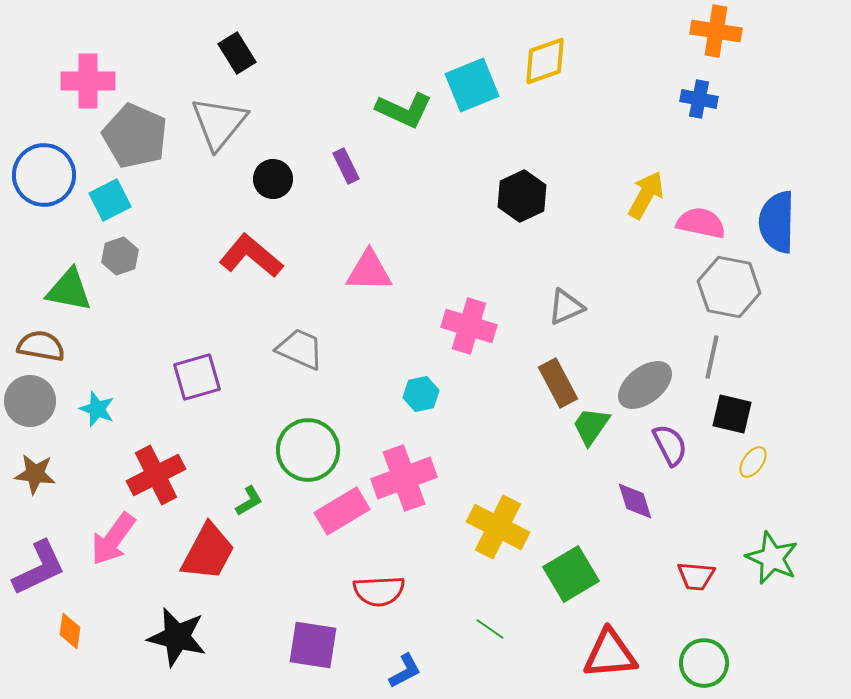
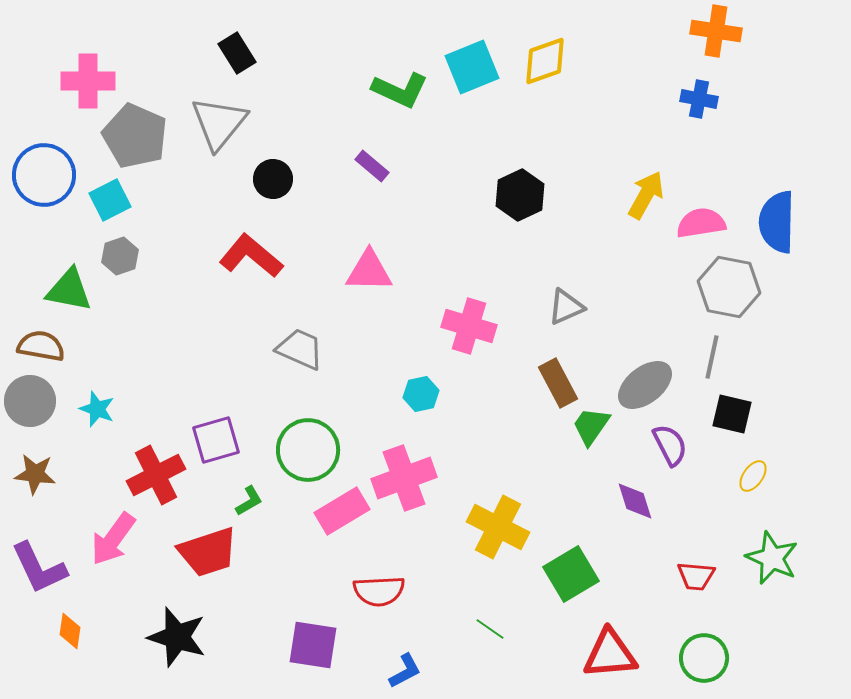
cyan square at (472, 85): moved 18 px up
green L-shape at (404, 110): moved 4 px left, 20 px up
purple rectangle at (346, 166): moved 26 px right; rotated 24 degrees counterclockwise
black hexagon at (522, 196): moved 2 px left, 1 px up
pink semicircle at (701, 223): rotated 21 degrees counterclockwise
purple square at (197, 377): moved 19 px right, 63 px down
yellow ellipse at (753, 462): moved 14 px down
red trapezoid at (208, 552): rotated 44 degrees clockwise
purple L-shape at (39, 568): rotated 90 degrees clockwise
black star at (177, 637): rotated 4 degrees clockwise
green circle at (704, 663): moved 5 px up
